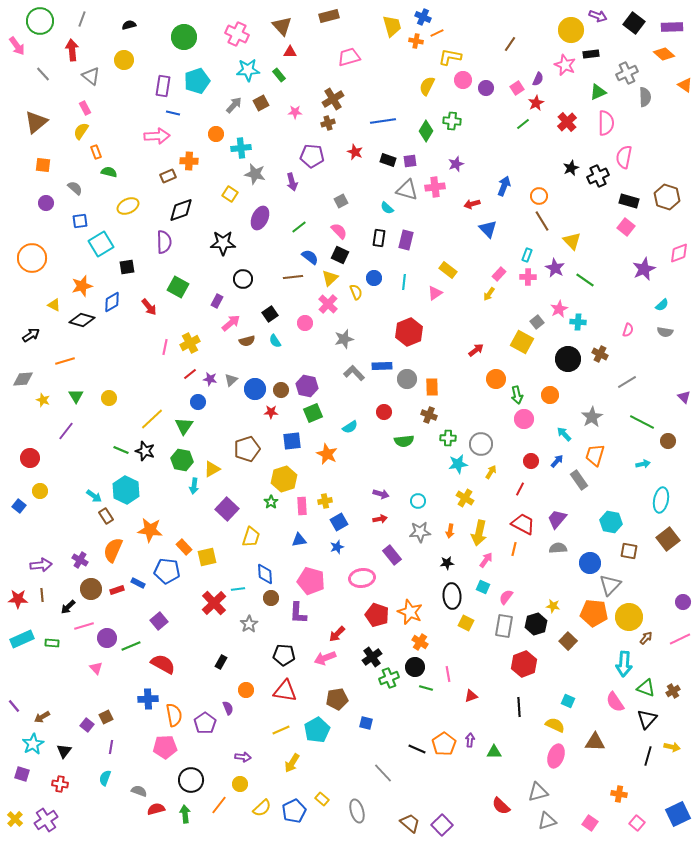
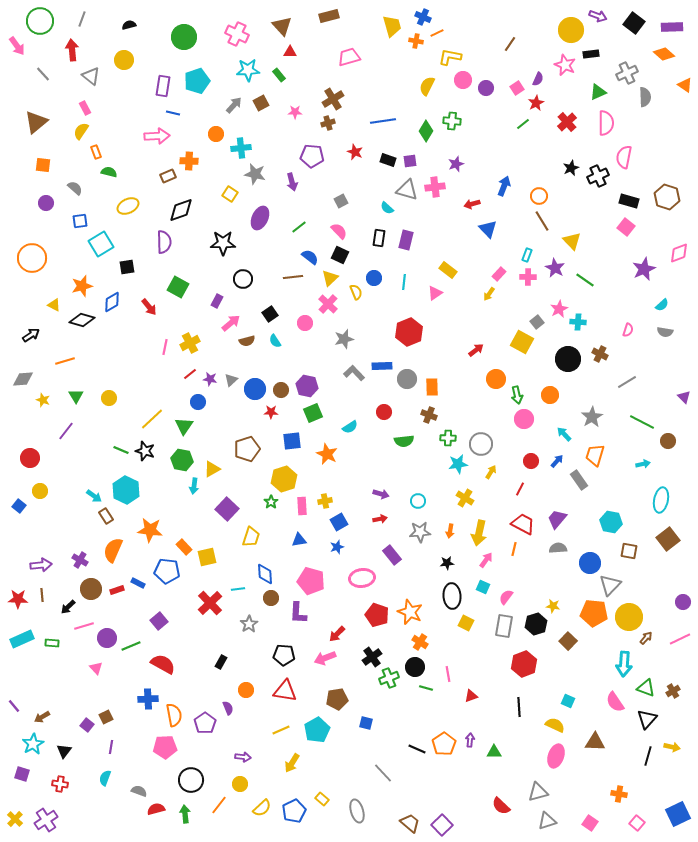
red cross at (214, 603): moved 4 px left
